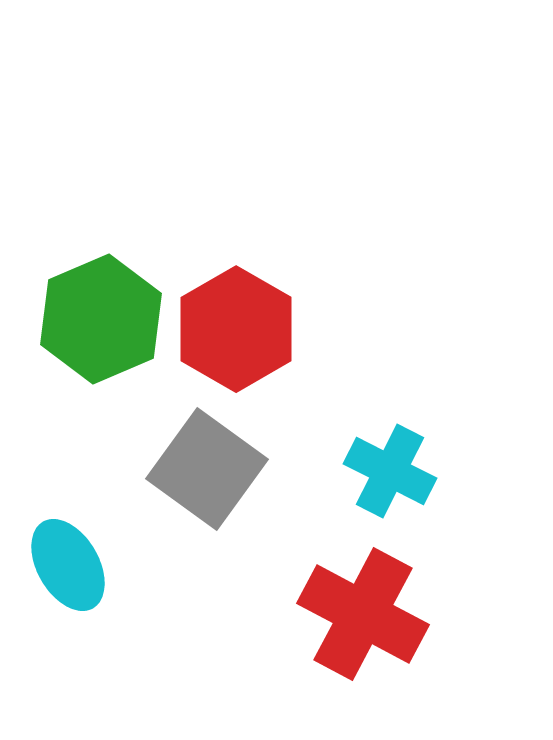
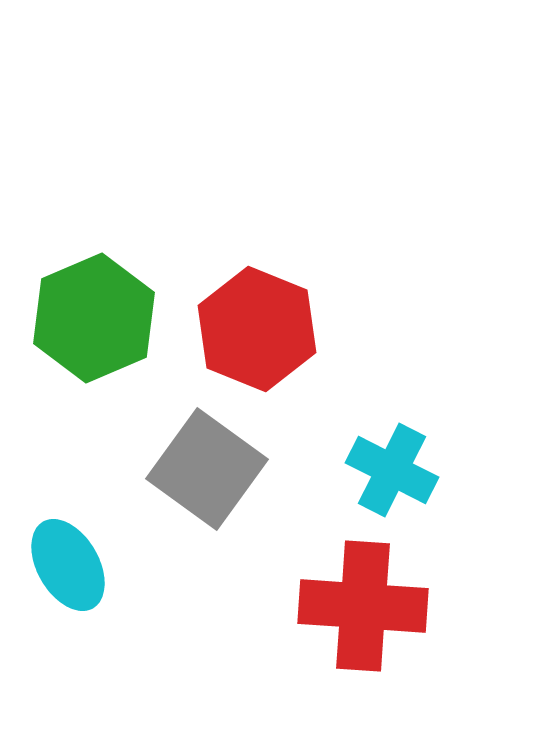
green hexagon: moved 7 px left, 1 px up
red hexagon: moved 21 px right; rotated 8 degrees counterclockwise
cyan cross: moved 2 px right, 1 px up
red cross: moved 8 px up; rotated 24 degrees counterclockwise
